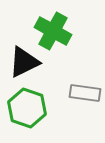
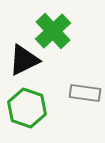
green cross: rotated 18 degrees clockwise
black triangle: moved 2 px up
